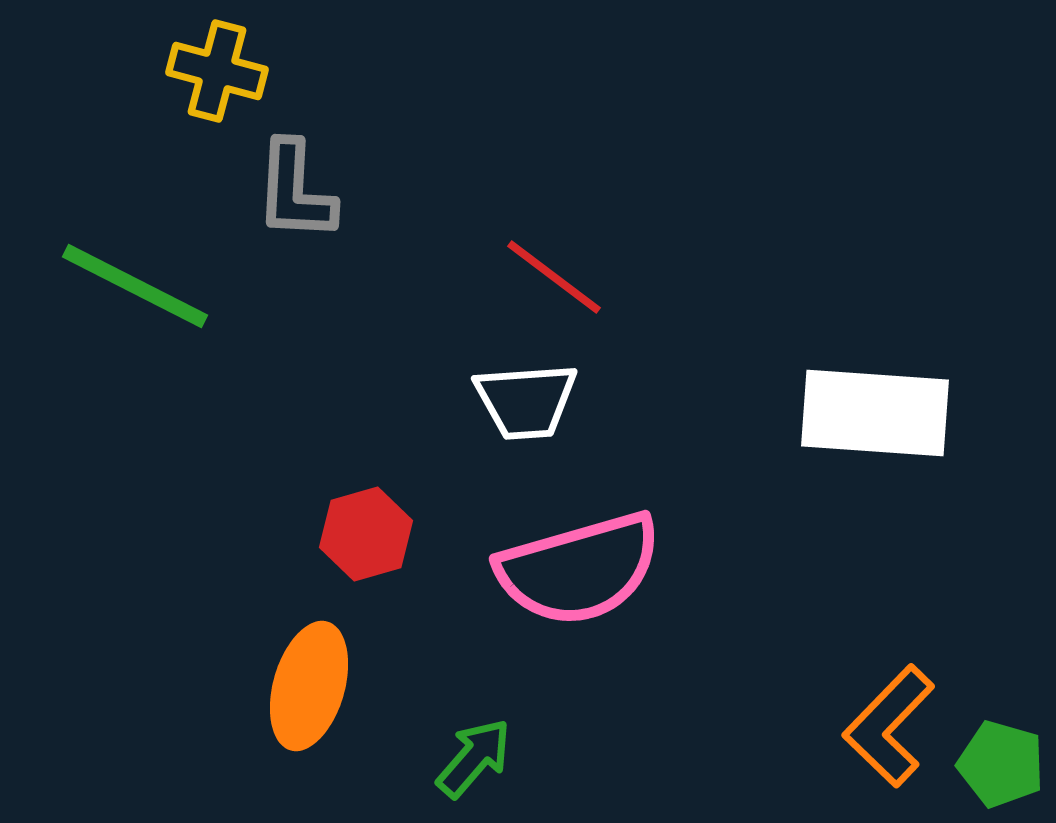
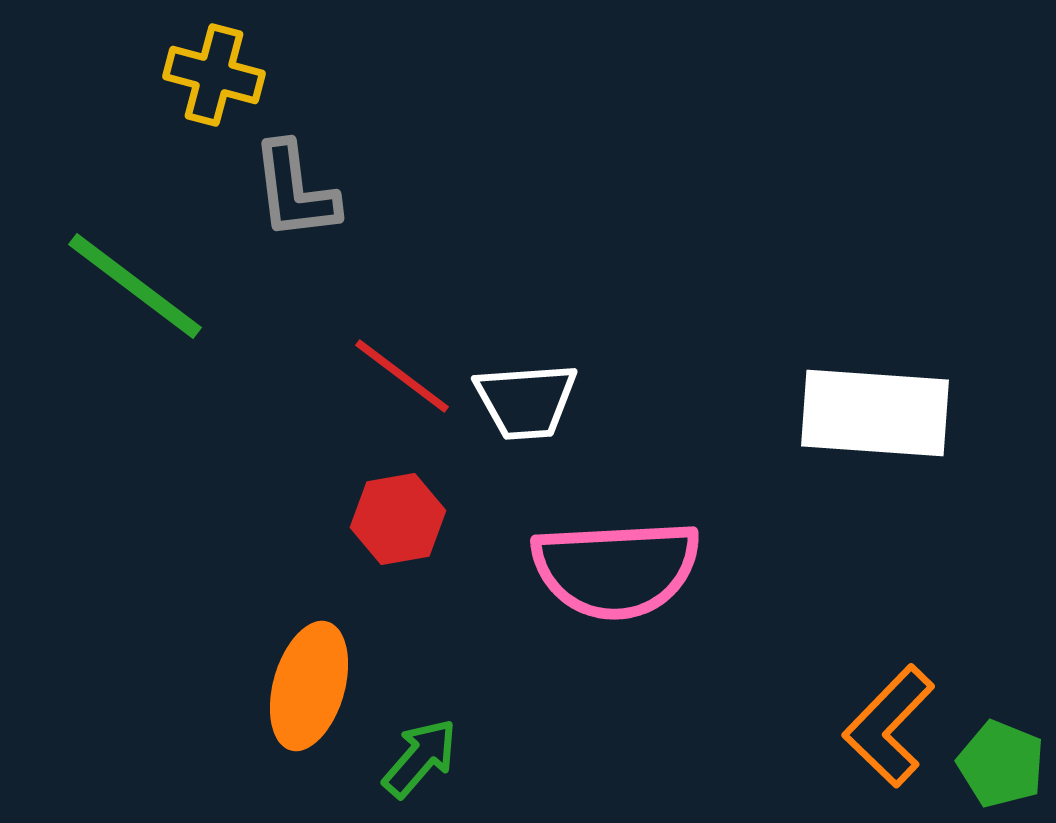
yellow cross: moved 3 px left, 4 px down
gray L-shape: rotated 10 degrees counterclockwise
red line: moved 152 px left, 99 px down
green line: rotated 10 degrees clockwise
red hexagon: moved 32 px right, 15 px up; rotated 6 degrees clockwise
pink semicircle: moved 37 px right; rotated 13 degrees clockwise
green arrow: moved 54 px left
green pentagon: rotated 6 degrees clockwise
